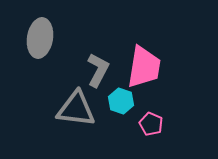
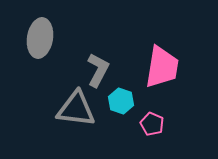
pink trapezoid: moved 18 px right
pink pentagon: moved 1 px right
